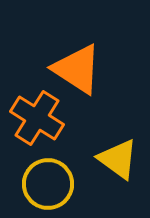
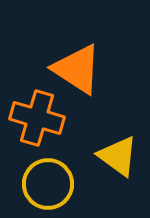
orange cross: rotated 16 degrees counterclockwise
yellow triangle: moved 3 px up
